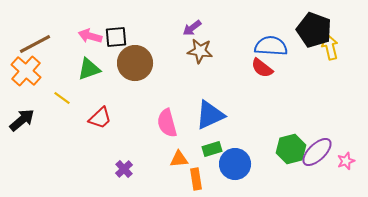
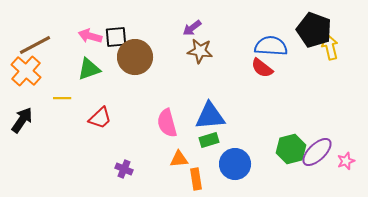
brown line: moved 1 px down
brown circle: moved 6 px up
yellow line: rotated 36 degrees counterclockwise
blue triangle: moved 1 px down; rotated 20 degrees clockwise
black arrow: rotated 16 degrees counterclockwise
green rectangle: moved 3 px left, 9 px up
purple cross: rotated 24 degrees counterclockwise
